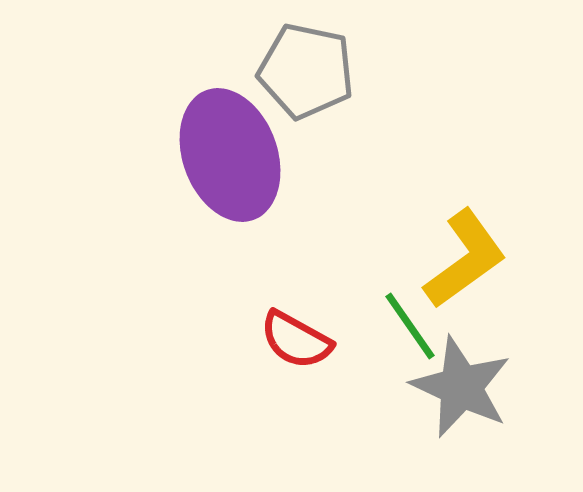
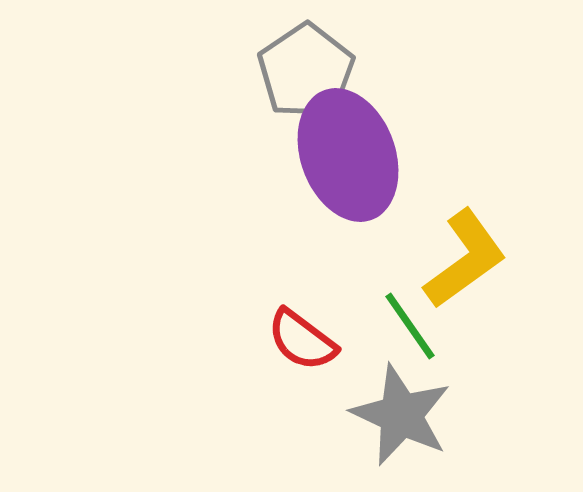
gray pentagon: rotated 26 degrees clockwise
purple ellipse: moved 118 px right
red semicircle: moved 6 px right; rotated 8 degrees clockwise
gray star: moved 60 px left, 28 px down
